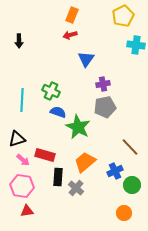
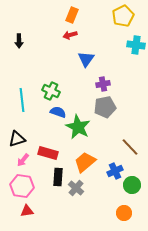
cyan line: rotated 10 degrees counterclockwise
red rectangle: moved 3 px right, 2 px up
pink arrow: rotated 88 degrees clockwise
